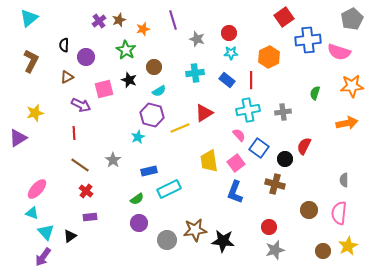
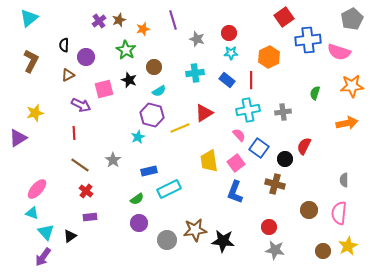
brown triangle at (67, 77): moved 1 px right, 2 px up
gray star at (275, 250): rotated 24 degrees clockwise
